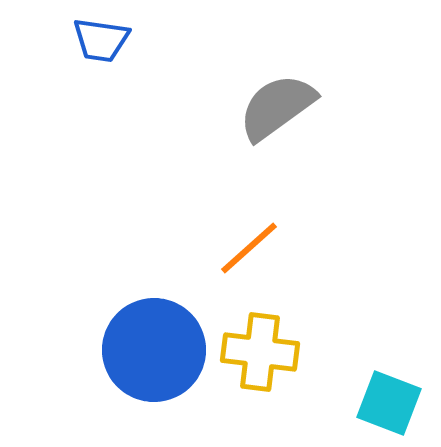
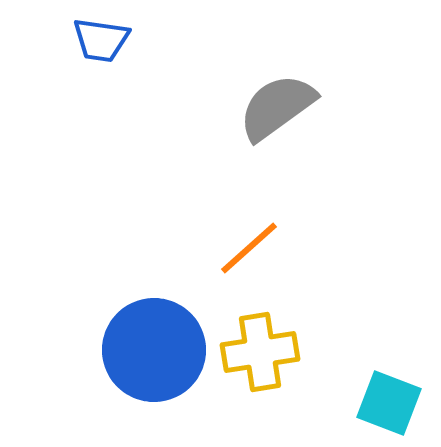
yellow cross: rotated 16 degrees counterclockwise
